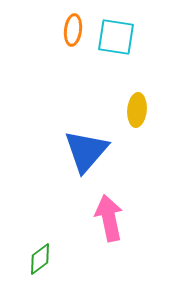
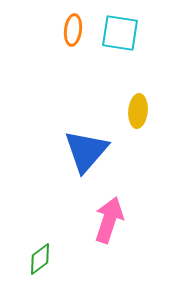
cyan square: moved 4 px right, 4 px up
yellow ellipse: moved 1 px right, 1 px down
pink arrow: moved 2 px down; rotated 30 degrees clockwise
